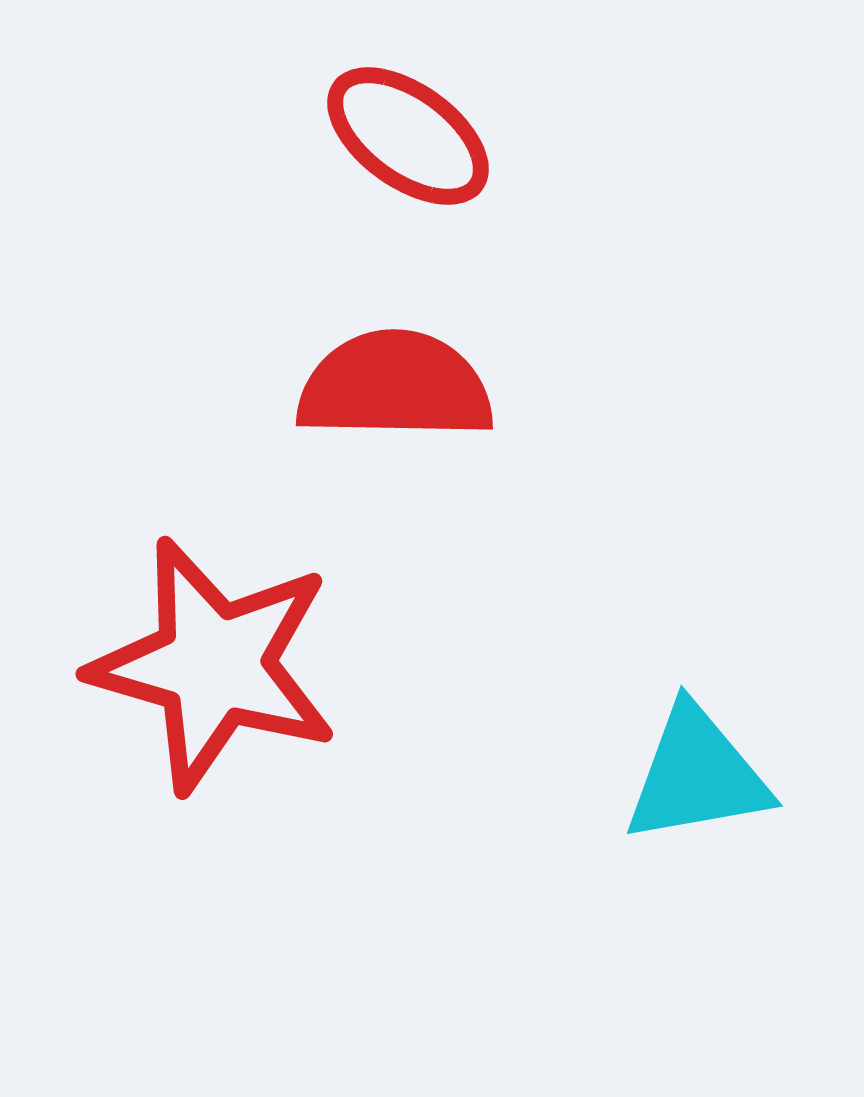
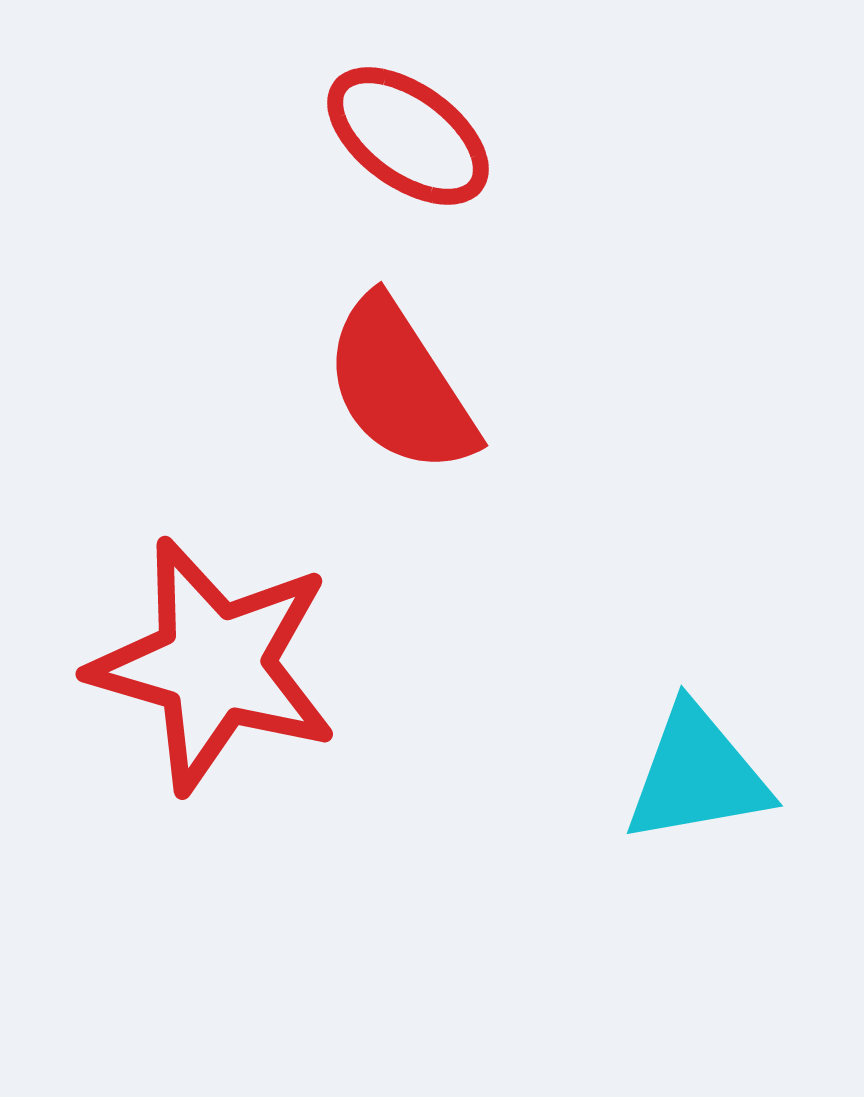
red semicircle: moved 5 px right; rotated 124 degrees counterclockwise
